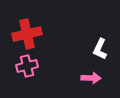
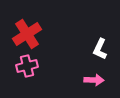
red cross: rotated 20 degrees counterclockwise
pink arrow: moved 3 px right, 2 px down
